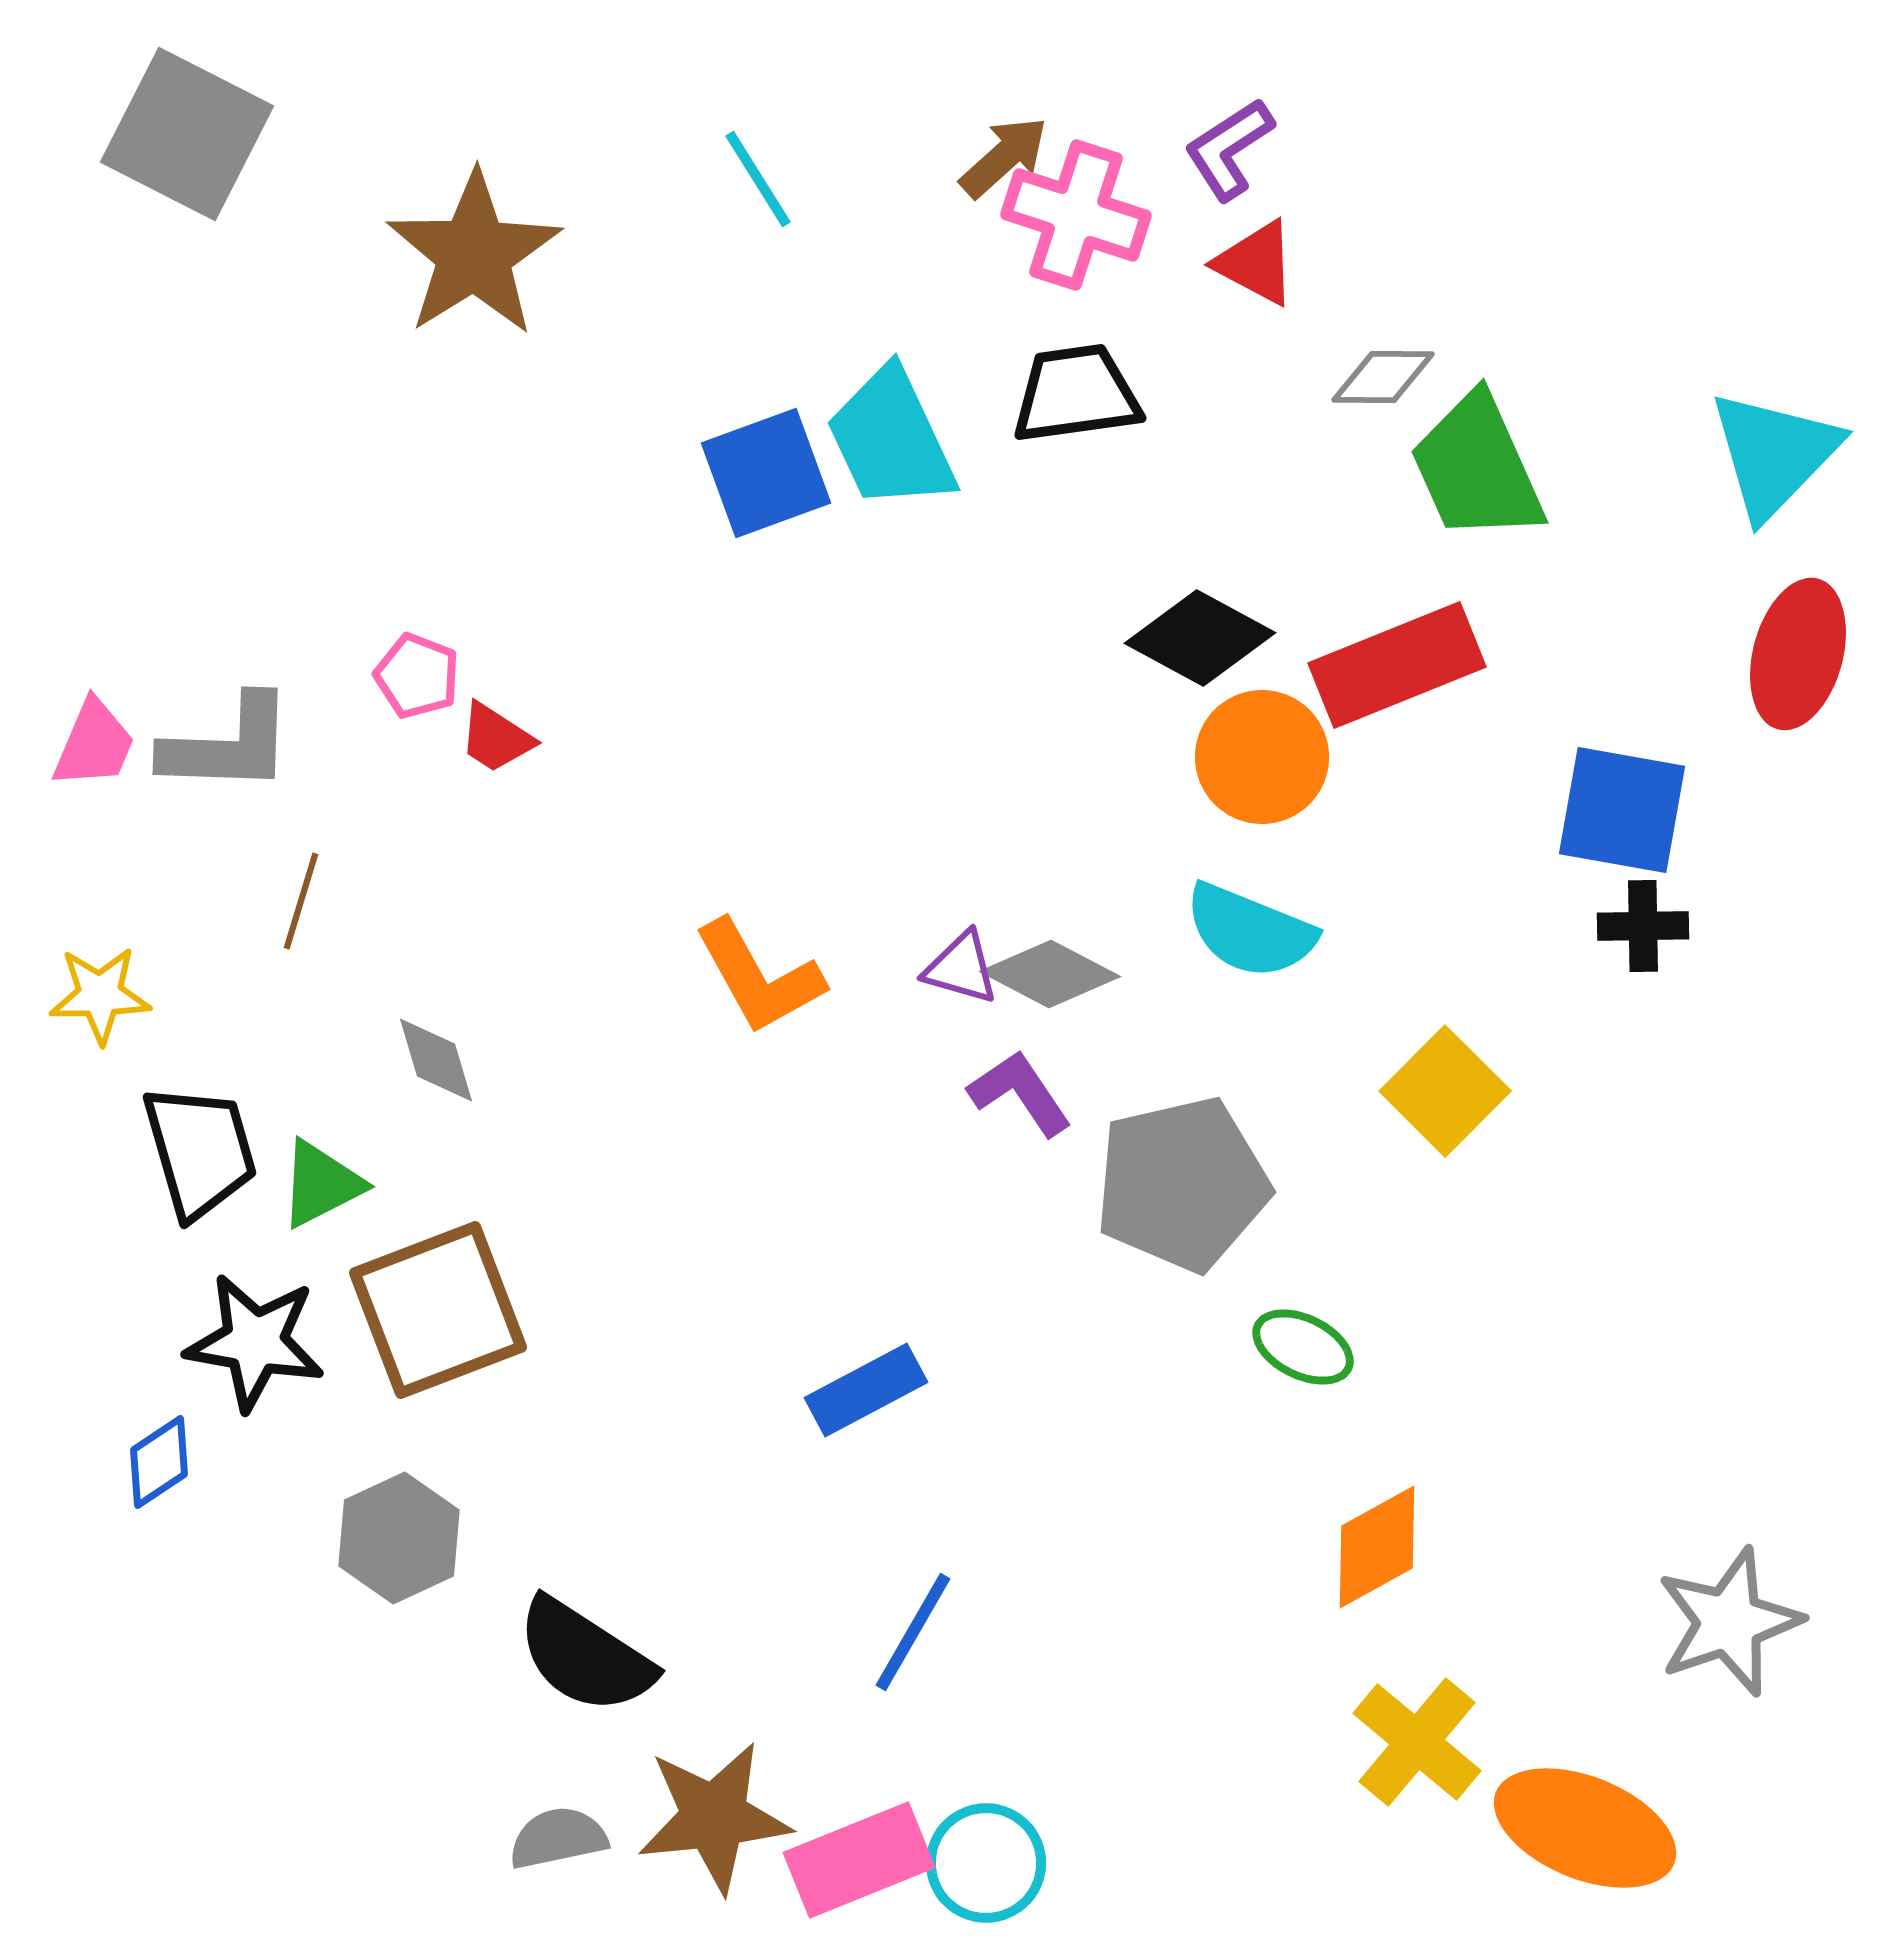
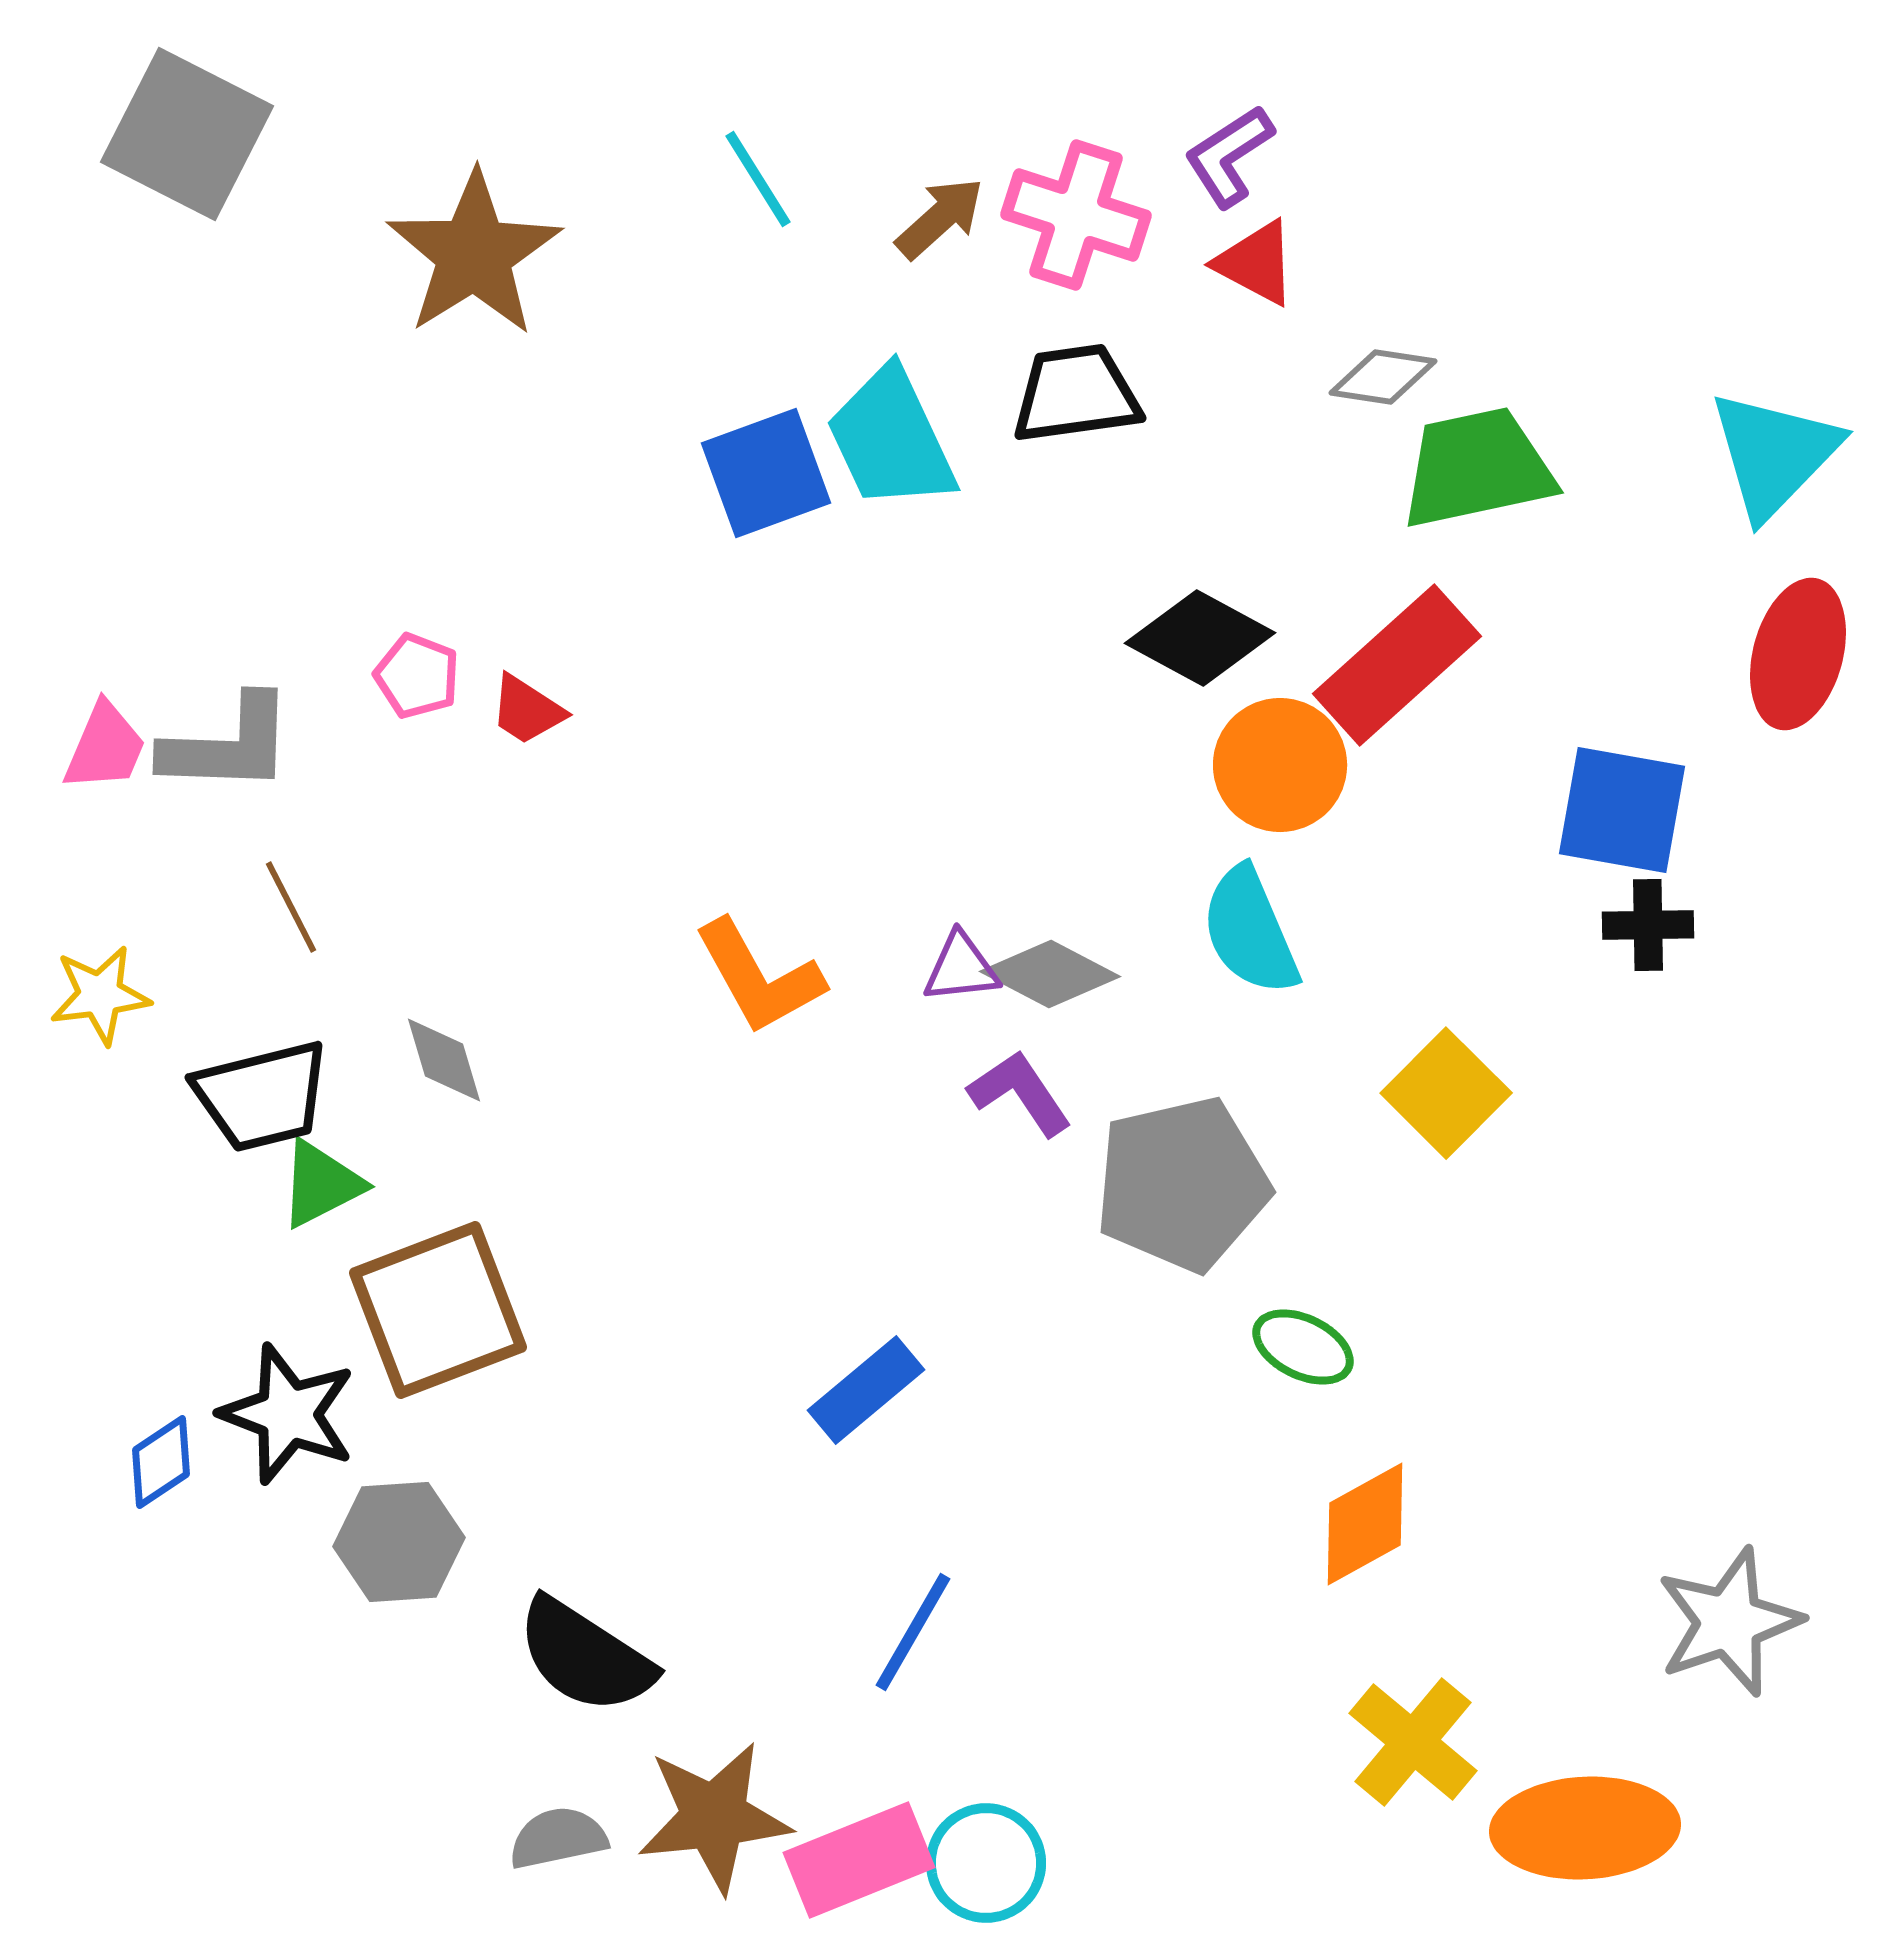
purple L-shape at (1229, 149): moved 7 px down
brown arrow at (1004, 157): moved 64 px left, 61 px down
gray diamond at (1383, 377): rotated 8 degrees clockwise
green trapezoid at (1477, 468): rotated 102 degrees clockwise
red rectangle at (1397, 665): rotated 20 degrees counterclockwise
red trapezoid at (496, 738): moved 31 px right, 28 px up
pink trapezoid at (94, 744): moved 11 px right, 3 px down
orange circle at (1262, 757): moved 18 px right, 8 px down
brown line at (301, 901): moved 10 px left, 6 px down; rotated 44 degrees counterclockwise
black cross at (1643, 926): moved 5 px right, 1 px up
cyan semicircle at (1250, 931): rotated 45 degrees clockwise
purple triangle at (961, 968): rotated 22 degrees counterclockwise
yellow star at (100, 995): rotated 6 degrees counterclockwise
gray diamond at (436, 1060): moved 8 px right
yellow square at (1445, 1091): moved 1 px right, 2 px down
black trapezoid at (200, 1151): moved 62 px right, 55 px up; rotated 92 degrees clockwise
black star at (255, 1342): moved 33 px right, 72 px down; rotated 11 degrees clockwise
blue rectangle at (866, 1390): rotated 12 degrees counterclockwise
blue diamond at (159, 1462): moved 2 px right
gray hexagon at (399, 1538): moved 4 px down; rotated 21 degrees clockwise
orange diamond at (1377, 1547): moved 12 px left, 23 px up
yellow cross at (1417, 1742): moved 4 px left
orange ellipse at (1585, 1828): rotated 25 degrees counterclockwise
